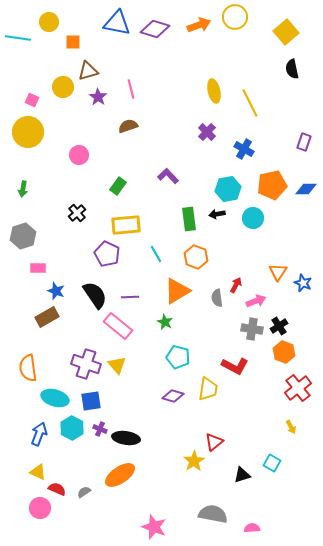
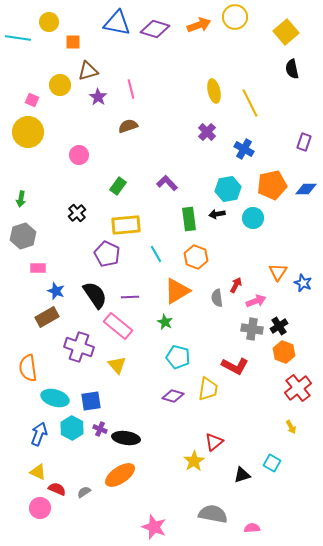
yellow circle at (63, 87): moved 3 px left, 2 px up
purple L-shape at (168, 176): moved 1 px left, 7 px down
green arrow at (23, 189): moved 2 px left, 10 px down
purple cross at (86, 364): moved 7 px left, 17 px up
